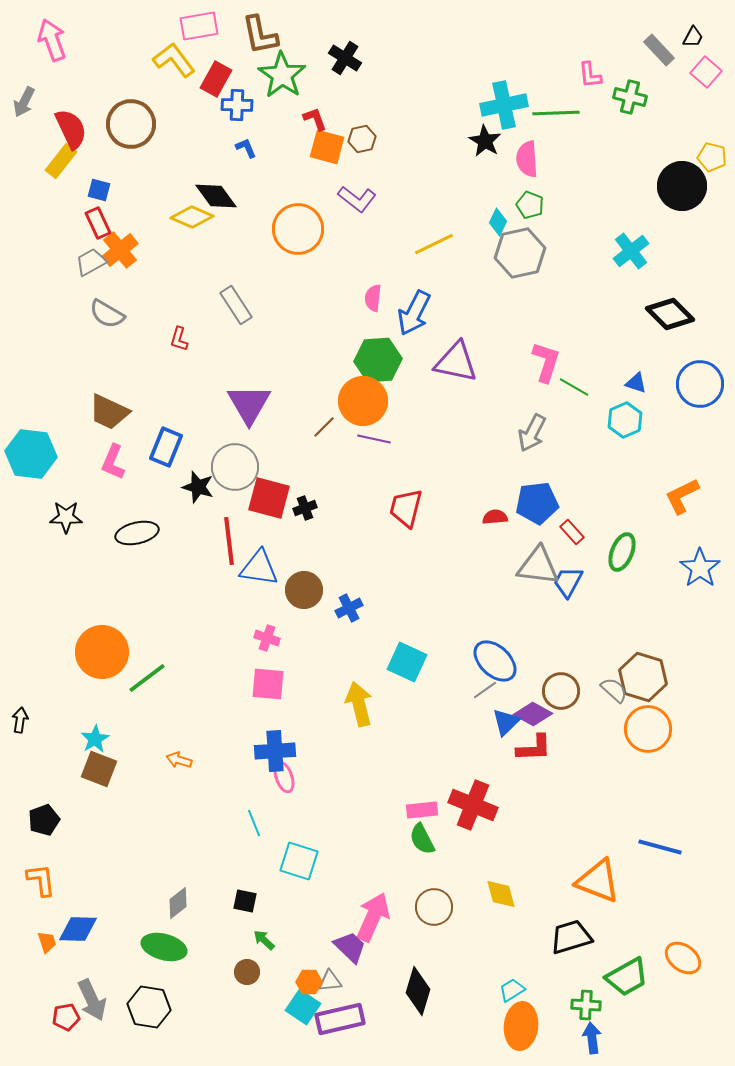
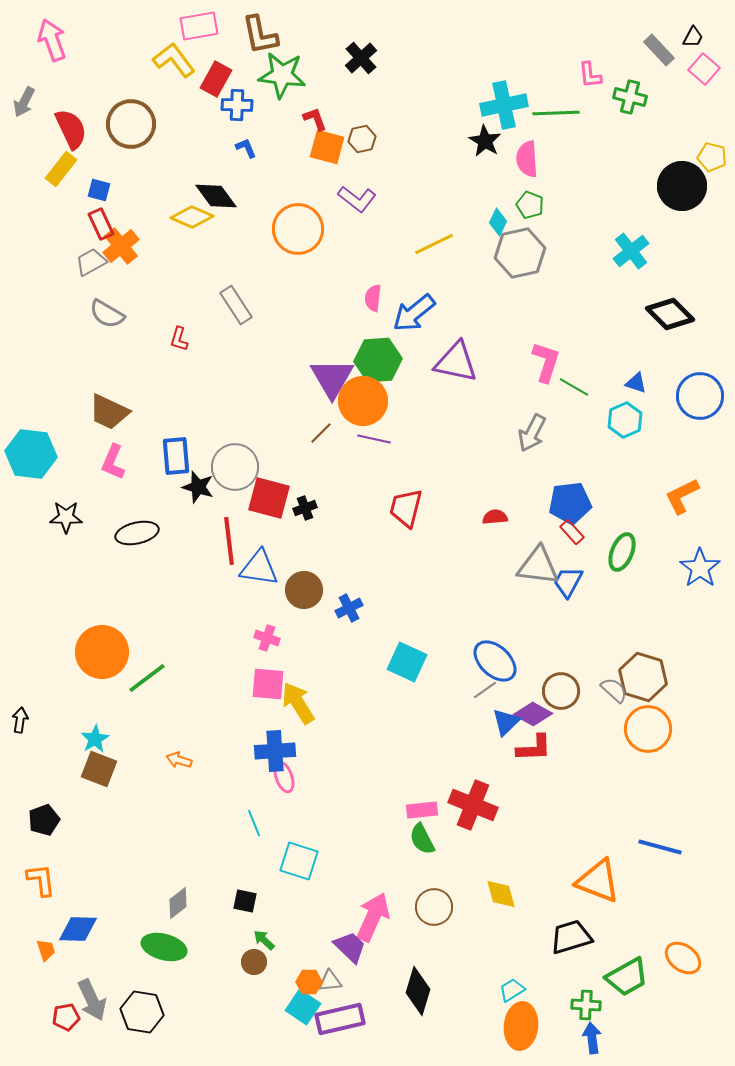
black cross at (345, 58): moved 16 px right; rotated 16 degrees clockwise
pink square at (706, 72): moved 2 px left, 3 px up
green star at (282, 75): rotated 27 degrees counterclockwise
yellow rectangle at (61, 161): moved 8 px down
red rectangle at (98, 223): moved 3 px right, 1 px down
orange cross at (120, 250): moved 1 px right, 4 px up
blue arrow at (414, 313): rotated 24 degrees clockwise
blue circle at (700, 384): moved 12 px down
purple triangle at (249, 404): moved 83 px right, 26 px up
brown line at (324, 427): moved 3 px left, 6 px down
blue rectangle at (166, 447): moved 10 px right, 9 px down; rotated 27 degrees counterclockwise
blue pentagon at (537, 503): moved 33 px right
yellow arrow at (359, 704): moved 61 px left, 1 px up; rotated 18 degrees counterclockwise
orange trapezoid at (47, 942): moved 1 px left, 8 px down
brown circle at (247, 972): moved 7 px right, 10 px up
black hexagon at (149, 1007): moved 7 px left, 5 px down
